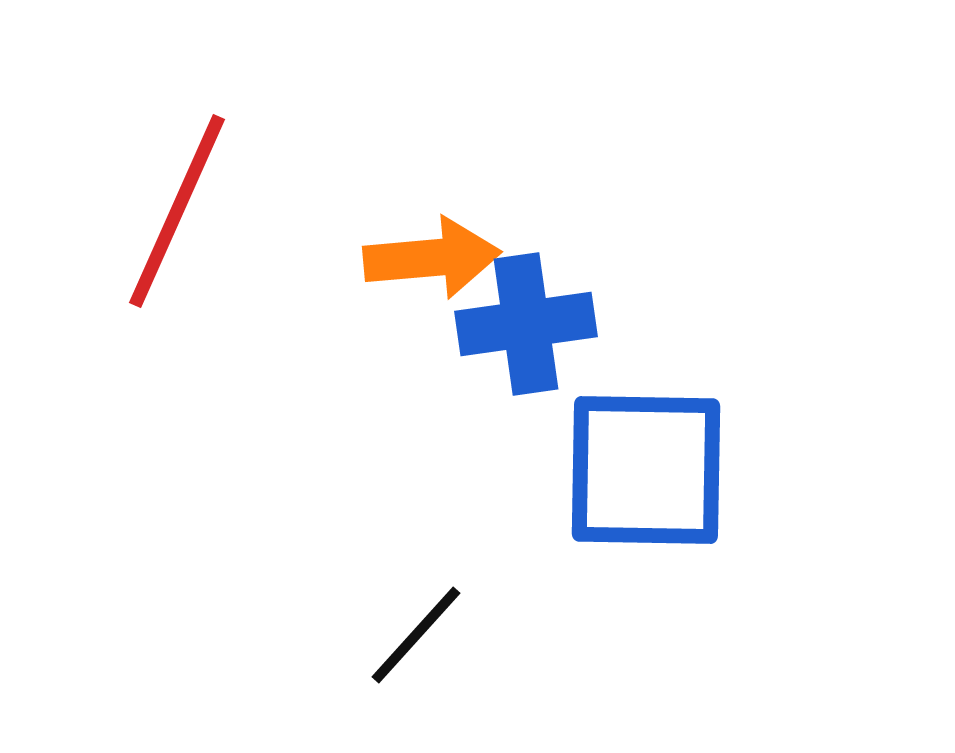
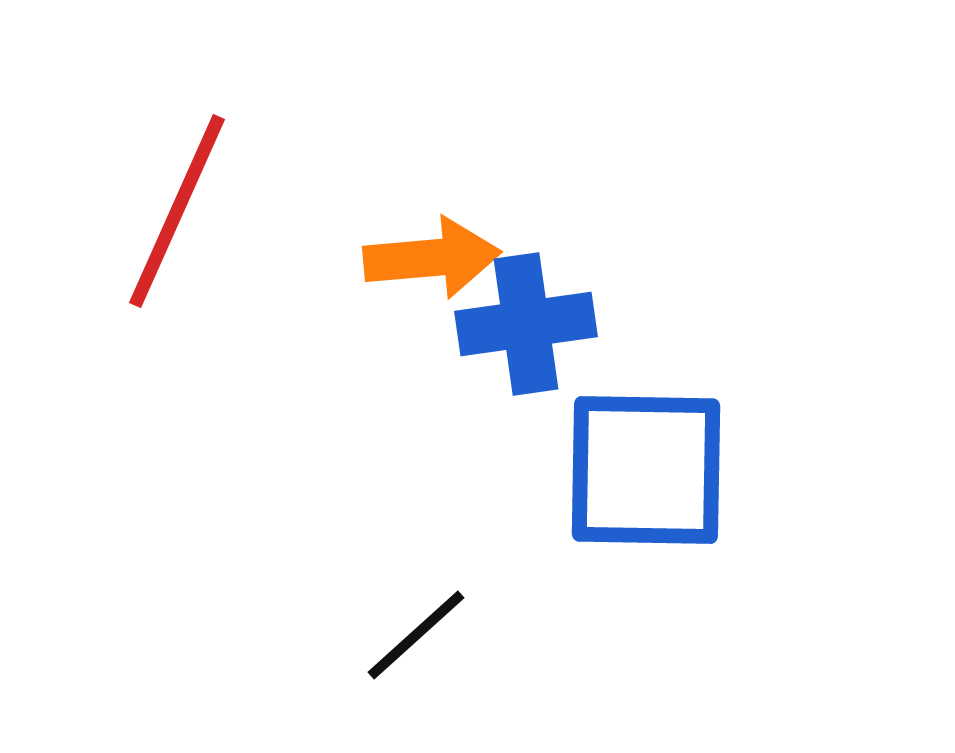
black line: rotated 6 degrees clockwise
